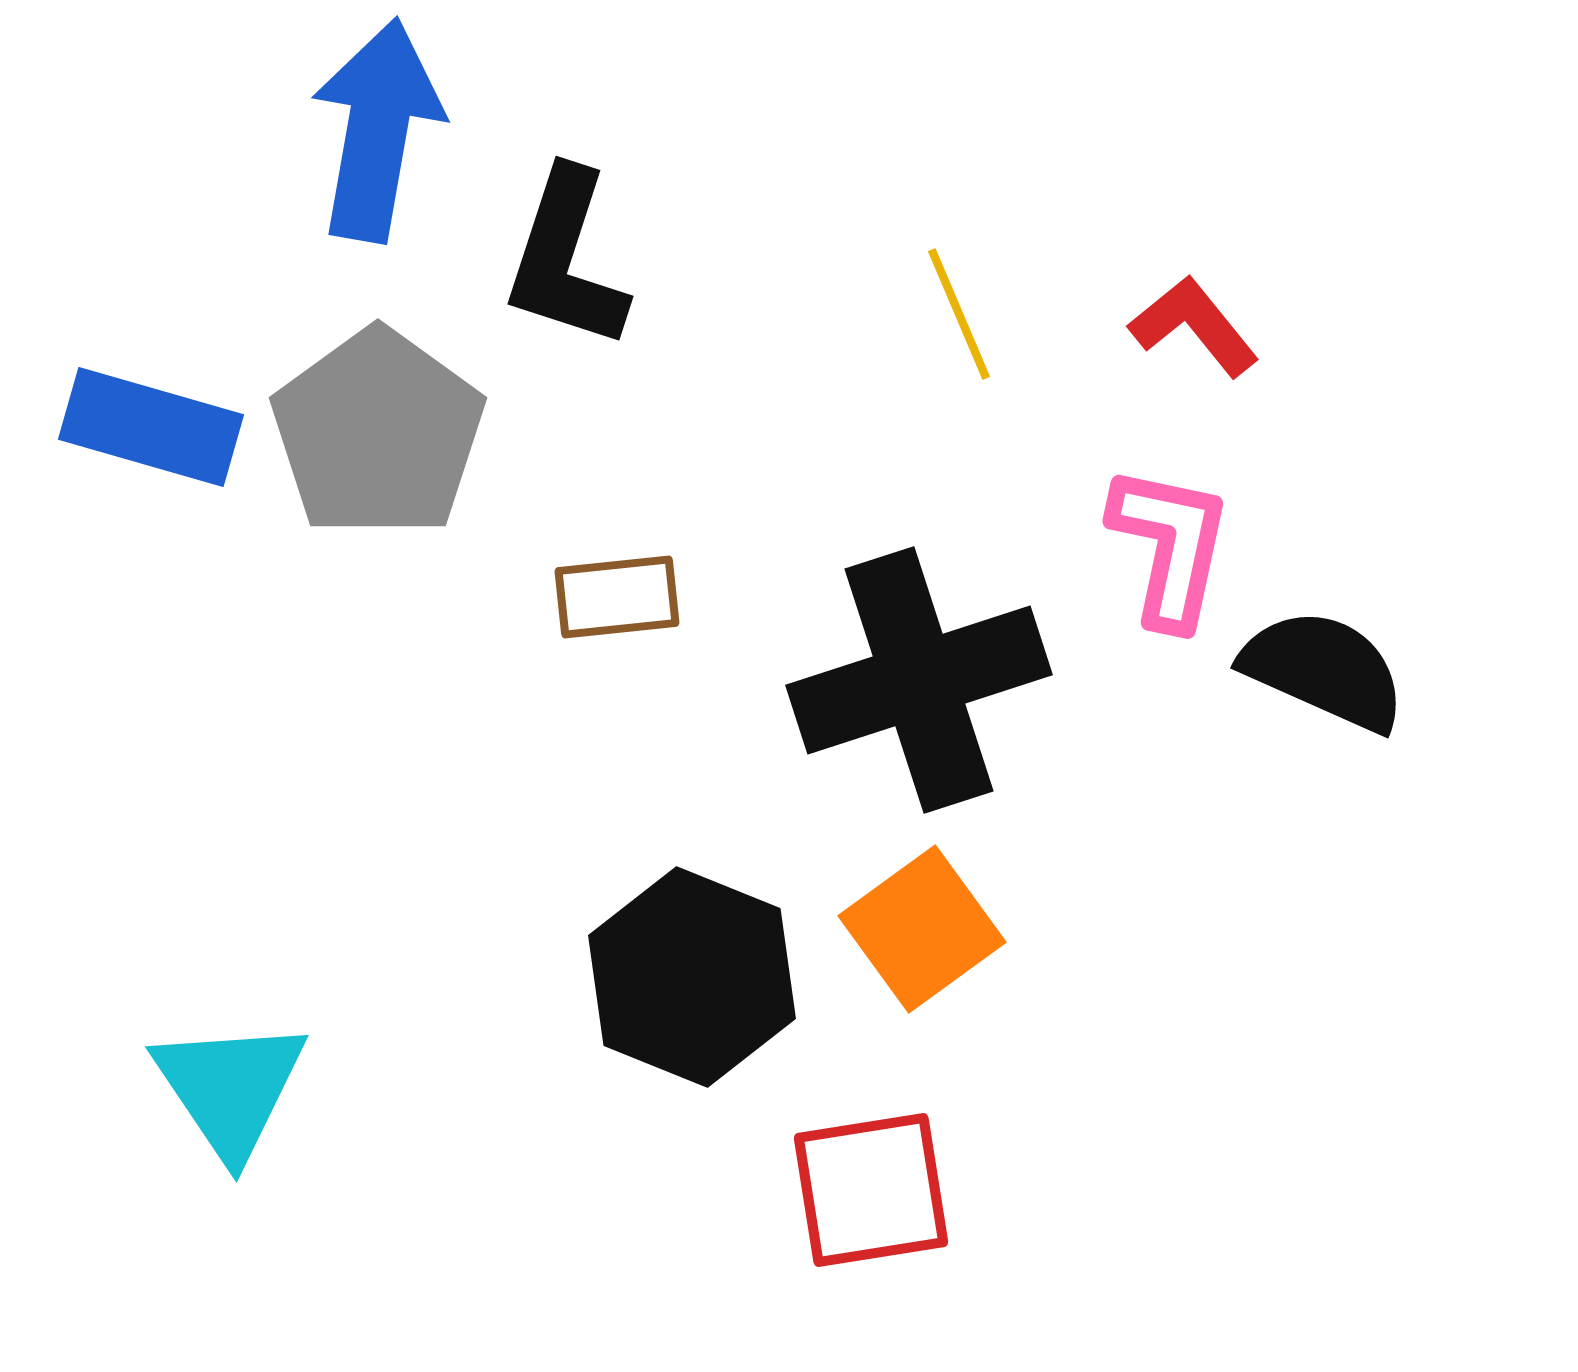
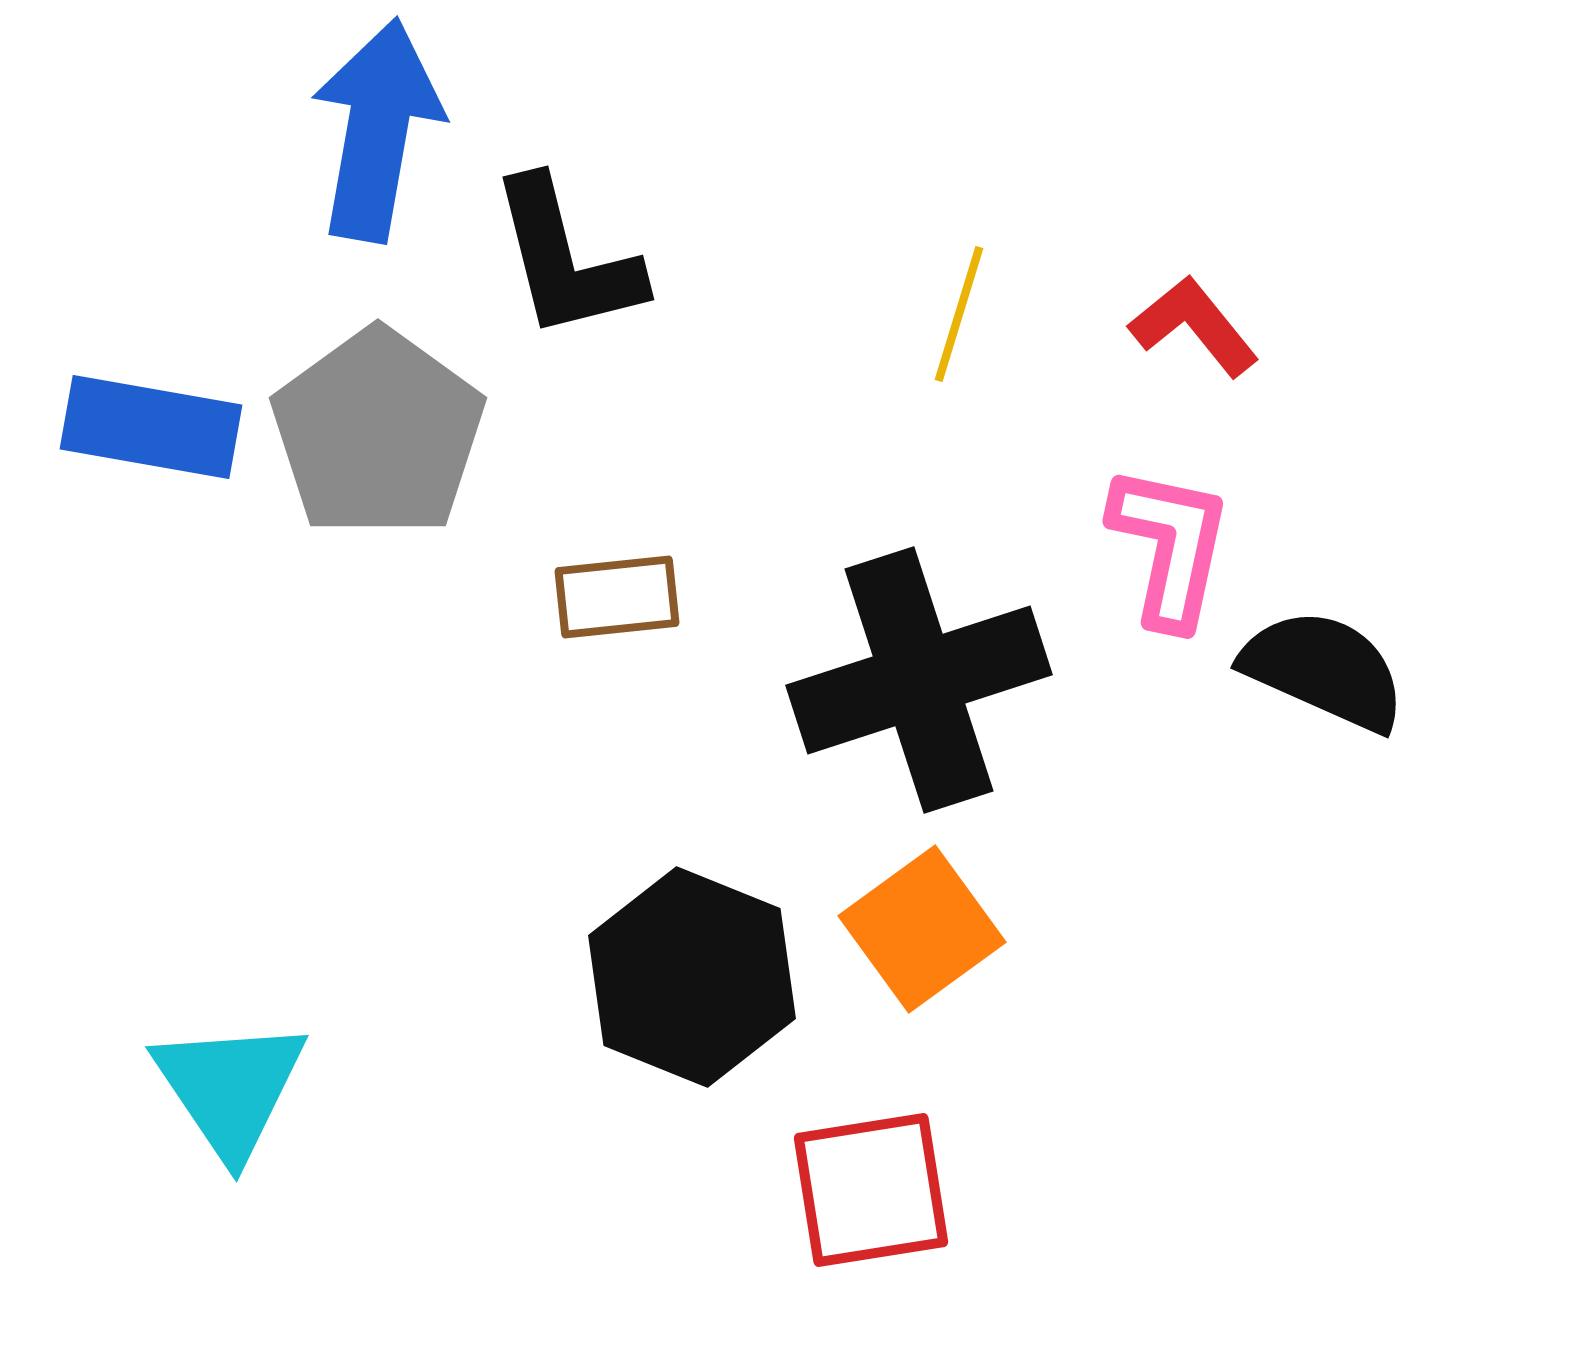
black L-shape: rotated 32 degrees counterclockwise
yellow line: rotated 40 degrees clockwise
blue rectangle: rotated 6 degrees counterclockwise
